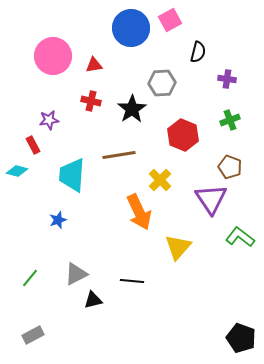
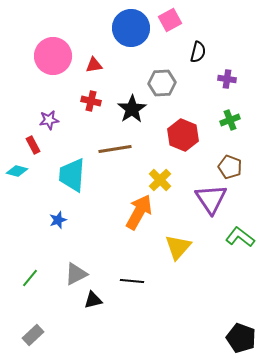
brown line: moved 4 px left, 6 px up
orange arrow: rotated 126 degrees counterclockwise
gray rectangle: rotated 15 degrees counterclockwise
